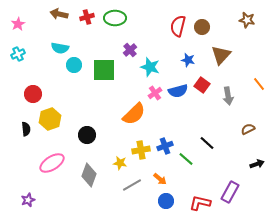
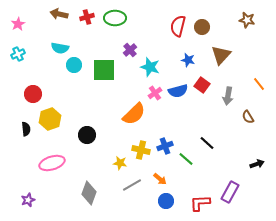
gray arrow: rotated 18 degrees clockwise
brown semicircle: moved 12 px up; rotated 96 degrees counterclockwise
yellow cross: rotated 24 degrees clockwise
pink ellipse: rotated 15 degrees clockwise
gray diamond: moved 18 px down
red L-shape: rotated 15 degrees counterclockwise
